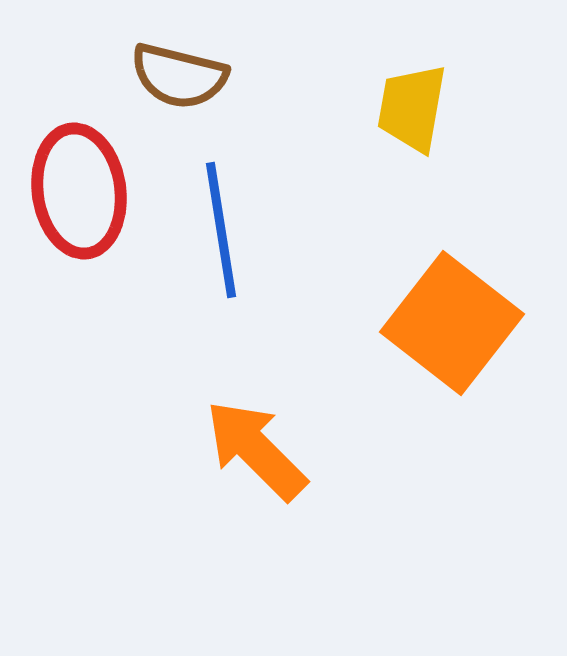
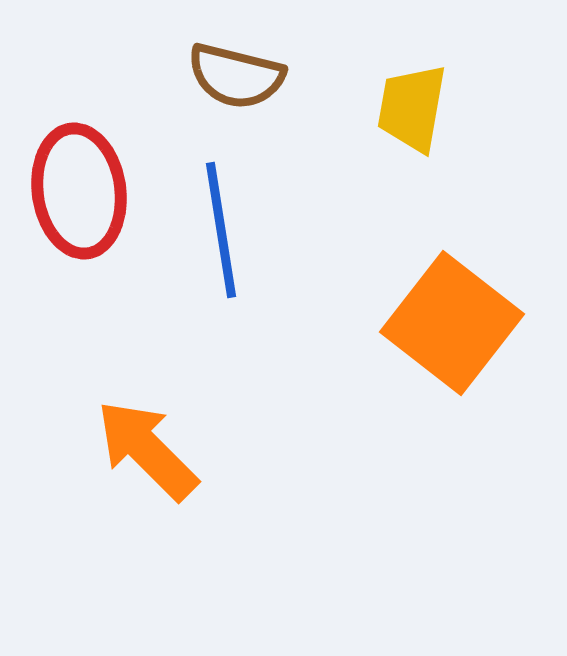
brown semicircle: moved 57 px right
orange arrow: moved 109 px left
